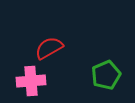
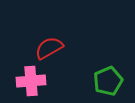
green pentagon: moved 2 px right, 6 px down
